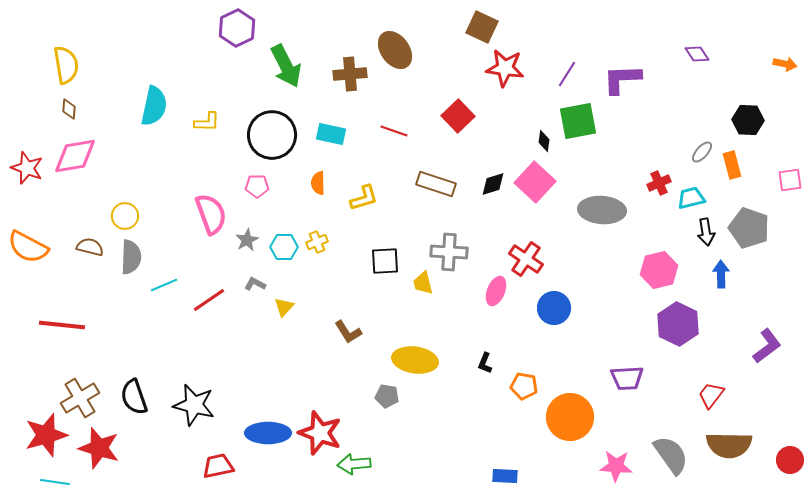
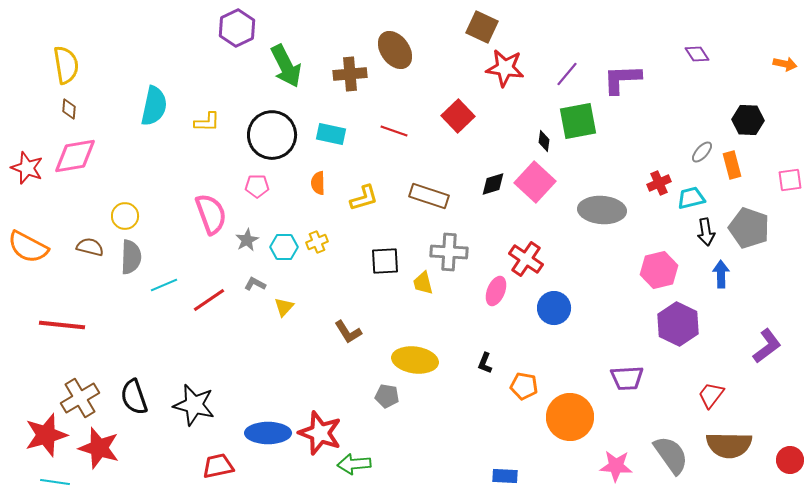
purple line at (567, 74): rotated 8 degrees clockwise
brown rectangle at (436, 184): moved 7 px left, 12 px down
